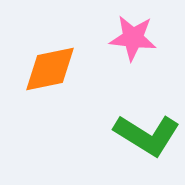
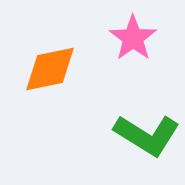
pink star: rotated 30 degrees clockwise
